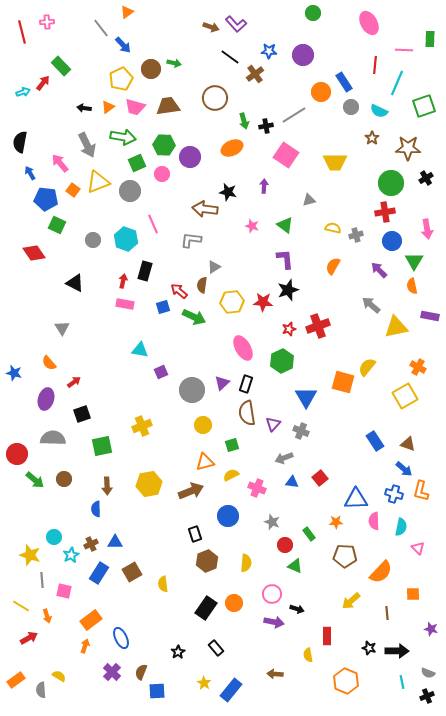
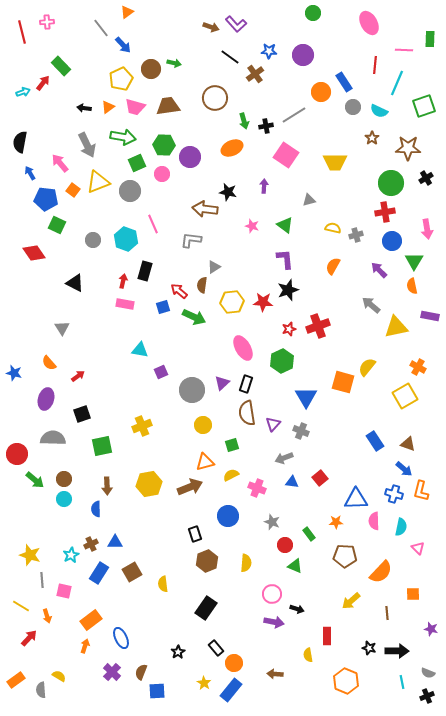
gray circle at (351, 107): moved 2 px right
red arrow at (74, 382): moved 4 px right, 6 px up
brown arrow at (191, 491): moved 1 px left, 4 px up
cyan circle at (54, 537): moved 10 px right, 38 px up
orange circle at (234, 603): moved 60 px down
red arrow at (29, 638): rotated 18 degrees counterclockwise
